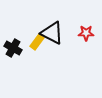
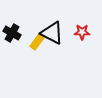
red star: moved 4 px left, 1 px up
black cross: moved 1 px left, 15 px up
